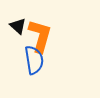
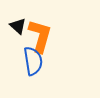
blue semicircle: moved 1 px left, 1 px down
